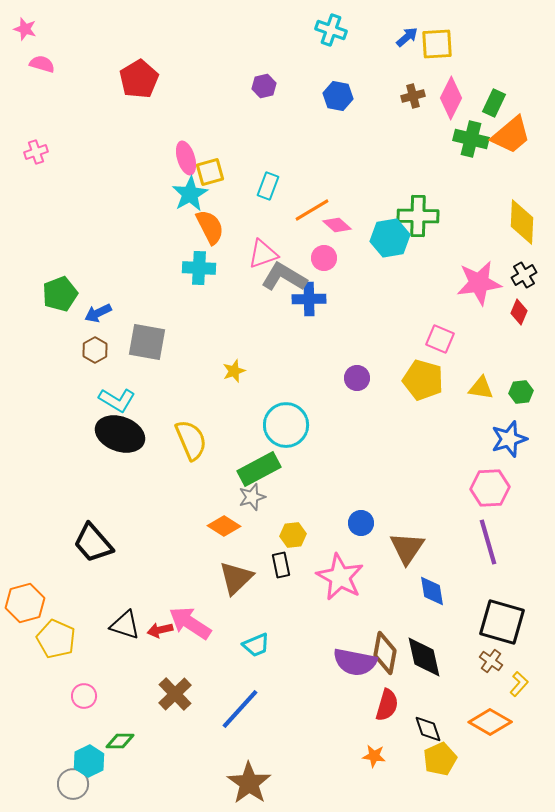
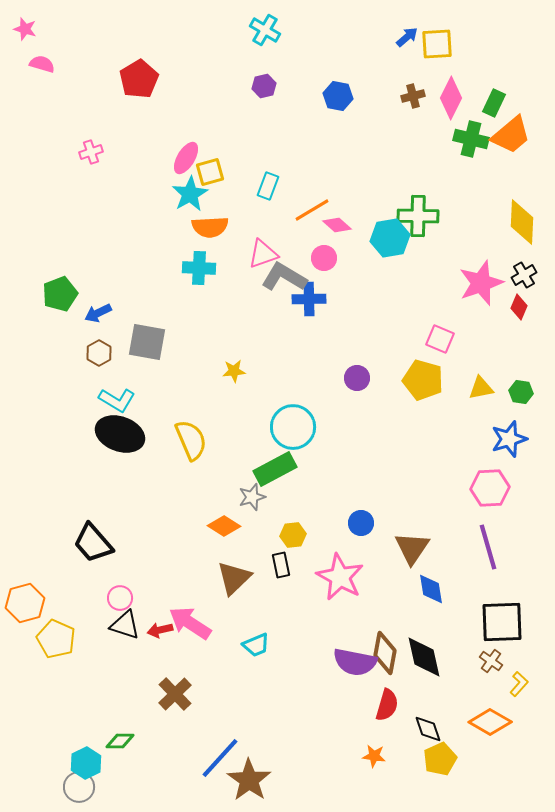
cyan cross at (331, 30): moved 66 px left; rotated 12 degrees clockwise
pink cross at (36, 152): moved 55 px right
pink ellipse at (186, 158): rotated 48 degrees clockwise
orange semicircle at (210, 227): rotated 114 degrees clockwise
pink star at (479, 283): moved 2 px right; rotated 12 degrees counterclockwise
red diamond at (519, 312): moved 5 px up
brown hexagon at (95, 350): moved 4 px right, 3 px down
yellow star at (234, 371): rotated 15 degrees clockwise
yellow triangle at (481, 388): rotated 20 degrees counterclockwise
green hexagon at (521, 392): rotated 15 degrees clockwise
cyan circle at (286, 425): moved 7 px right, 2 px down
green rectangle at (259, 469): moved 16 px right
purple line at (488, 542): moved 5 px down
brown triangle at (407, 548): moved 5 px right
brown triangle at (236, 578): moved 2 px left
blue diamond at (432, 591): moved 1 px left, 2 px up
black square at (502, 622): rotated 18 degrees counterclockwise
pink circle at (84, 696): moved 36 px right, 98 px up
blue line at (240, 709): moved 20 px left, 49 px down
cyan hexagon at (89, 761): moved 3 px left, 2 px down
brown star at (249, 783): moved 3 px up
gray circle at (73, 784): moved 6 px right, 3 px down
